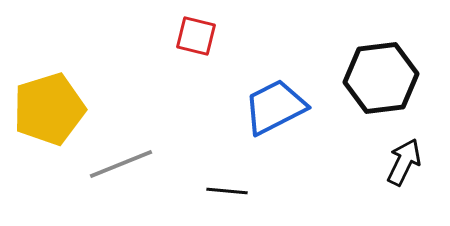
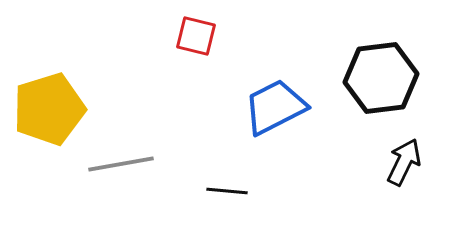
gray line: rotated 12 degrees clockwise
